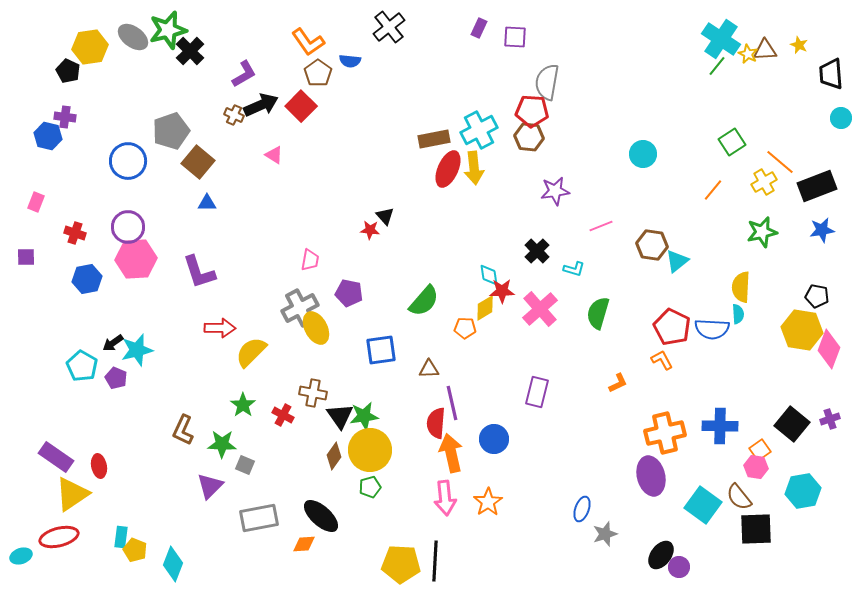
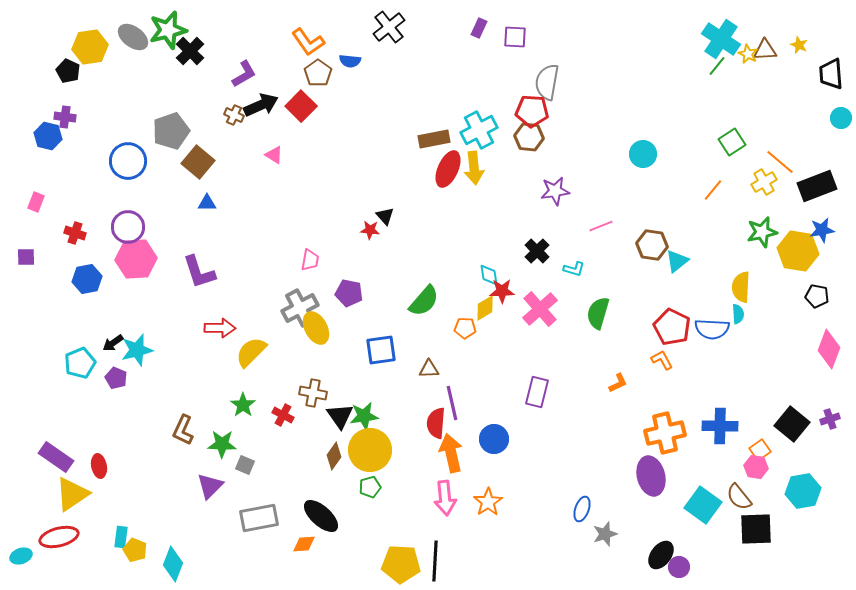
yellow hexagon at (802, 330): moved 4 px left, 79 px up
cyan pentagon at (82, 366): moved 2 px left, 3 px up; rotated 20 degrees clockwise
